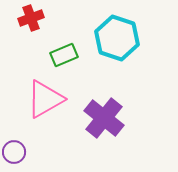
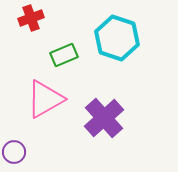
purple cross: rotated 9 degrees clockwise
